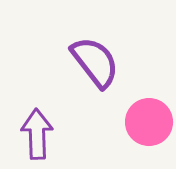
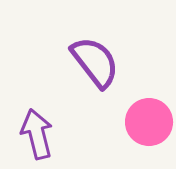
purple arrow: rotated 12 degrees counterclockwise
